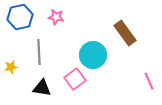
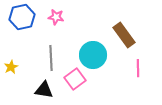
blue hexagon: moved 2 px right
brown rectangle: moved 1 px left, 2 px down
gray line: moved 12 px right, 6 px down
yellow star: rotated 16 degrees counterclockwise
pink line: moved 11 px left, 13 px up; rotated 24 degrees clockwise
black triangle: moved 2 px right, 2 px down
